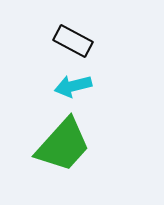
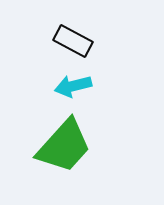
green trapezoid: moved 1 px right, 1 px down
